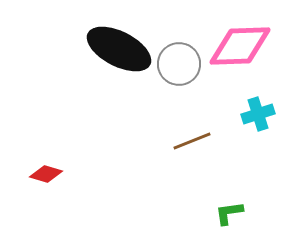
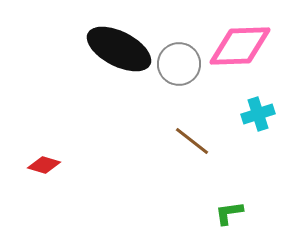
brown line: rotated 60 degrees clockwise
red diamond: moved 2 px left, 9 px up
